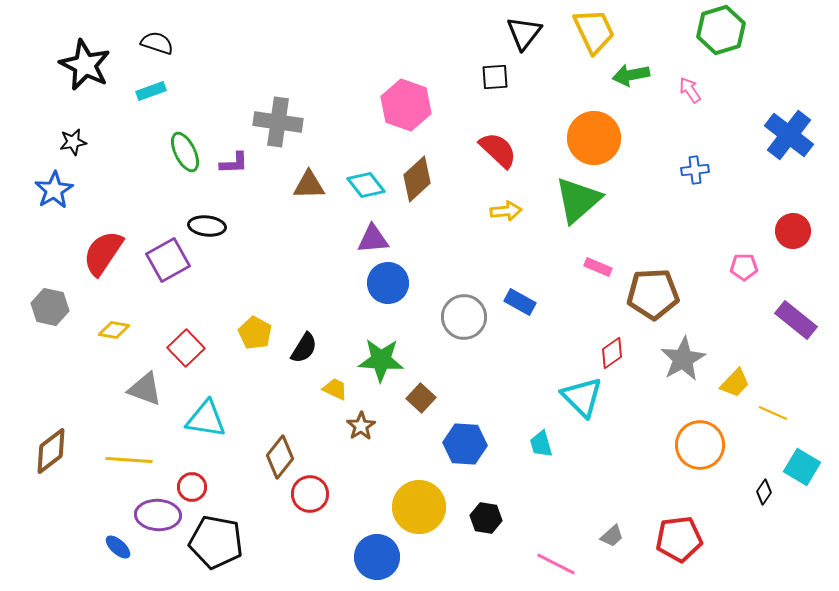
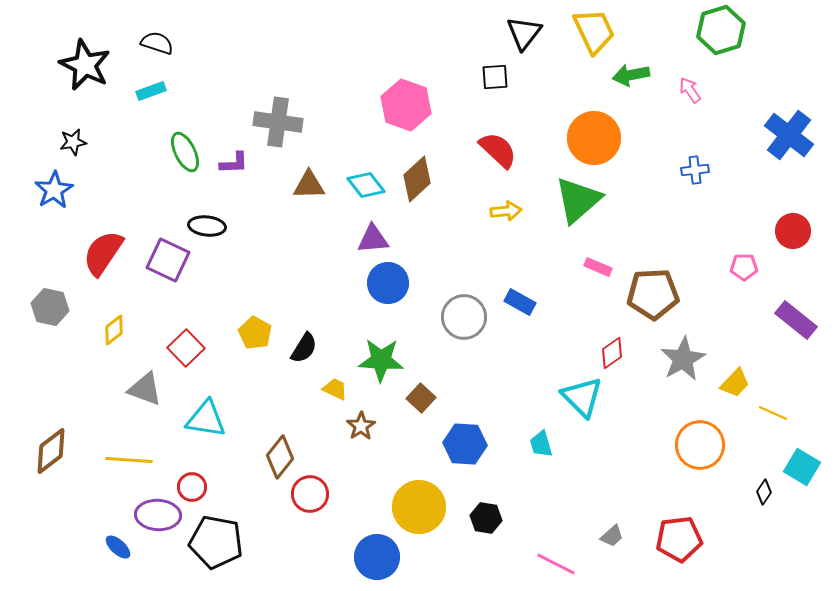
purple square at (168, 260): rotated 36 degrees counterclockwise
yellow diamond at (114, 330): rotated 48 degrees counterclockwise
